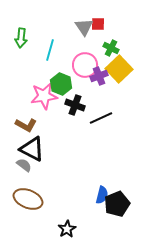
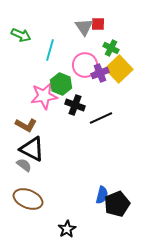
green arrow: moved 3 px up; rotated 72 degrees counterclockwise
purple cross: moved 1 px right, 3 px up
